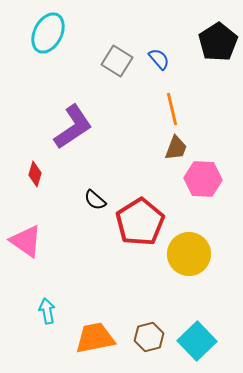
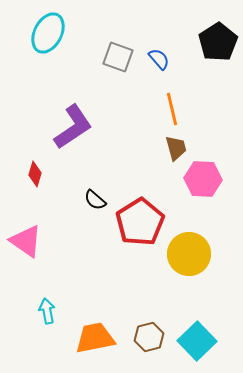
gray square: moved 1 px right, 4 px up; rotated 12 degrees counterclockwise
brown trapezoid: rotated 36 degrees counterclockwise
